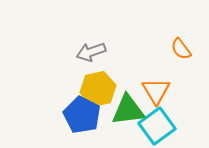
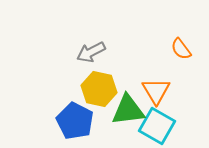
gray arrow: rotated 8 degrees counterclockwise
yellow hexagon: moved 1 px right; rotated 24 degrees clockwise
blue pentagon: moved 7 px left, 6 px down
cyan square: rotated 24 degrees counterclockwise
